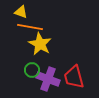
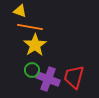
yellow triangle: moved 1 px left, 1 px up
yellow star: moved 5 px left, 1 px down; rotated 10 degrees clockwise
red trapezoid: rotated 30 degrees clockwise
